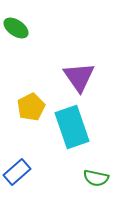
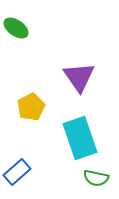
cyan rectangle: moved 8 px right, 11 px down
